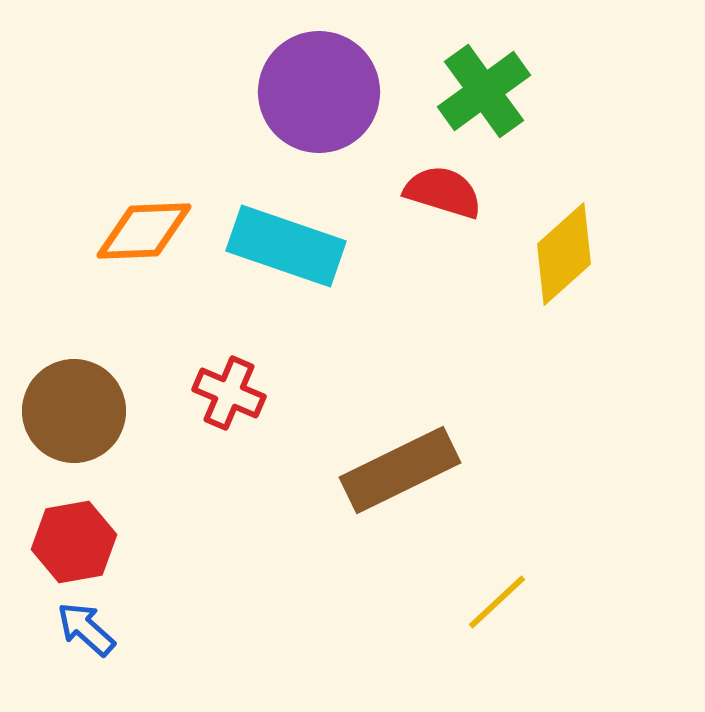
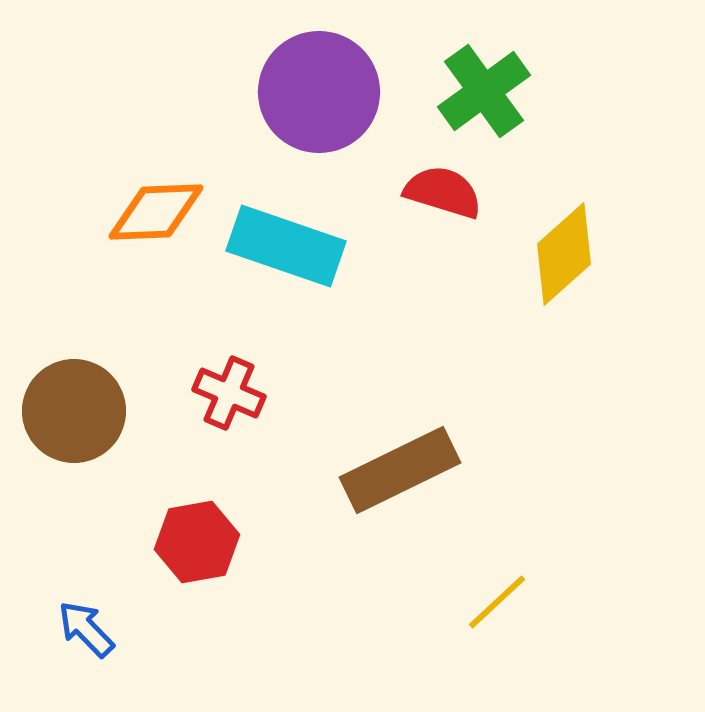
orange diamond: moved 12 px right, 19 px up
red hexagon: moved 123 px right
blue arrow: rotated 4 degrees clockwise
